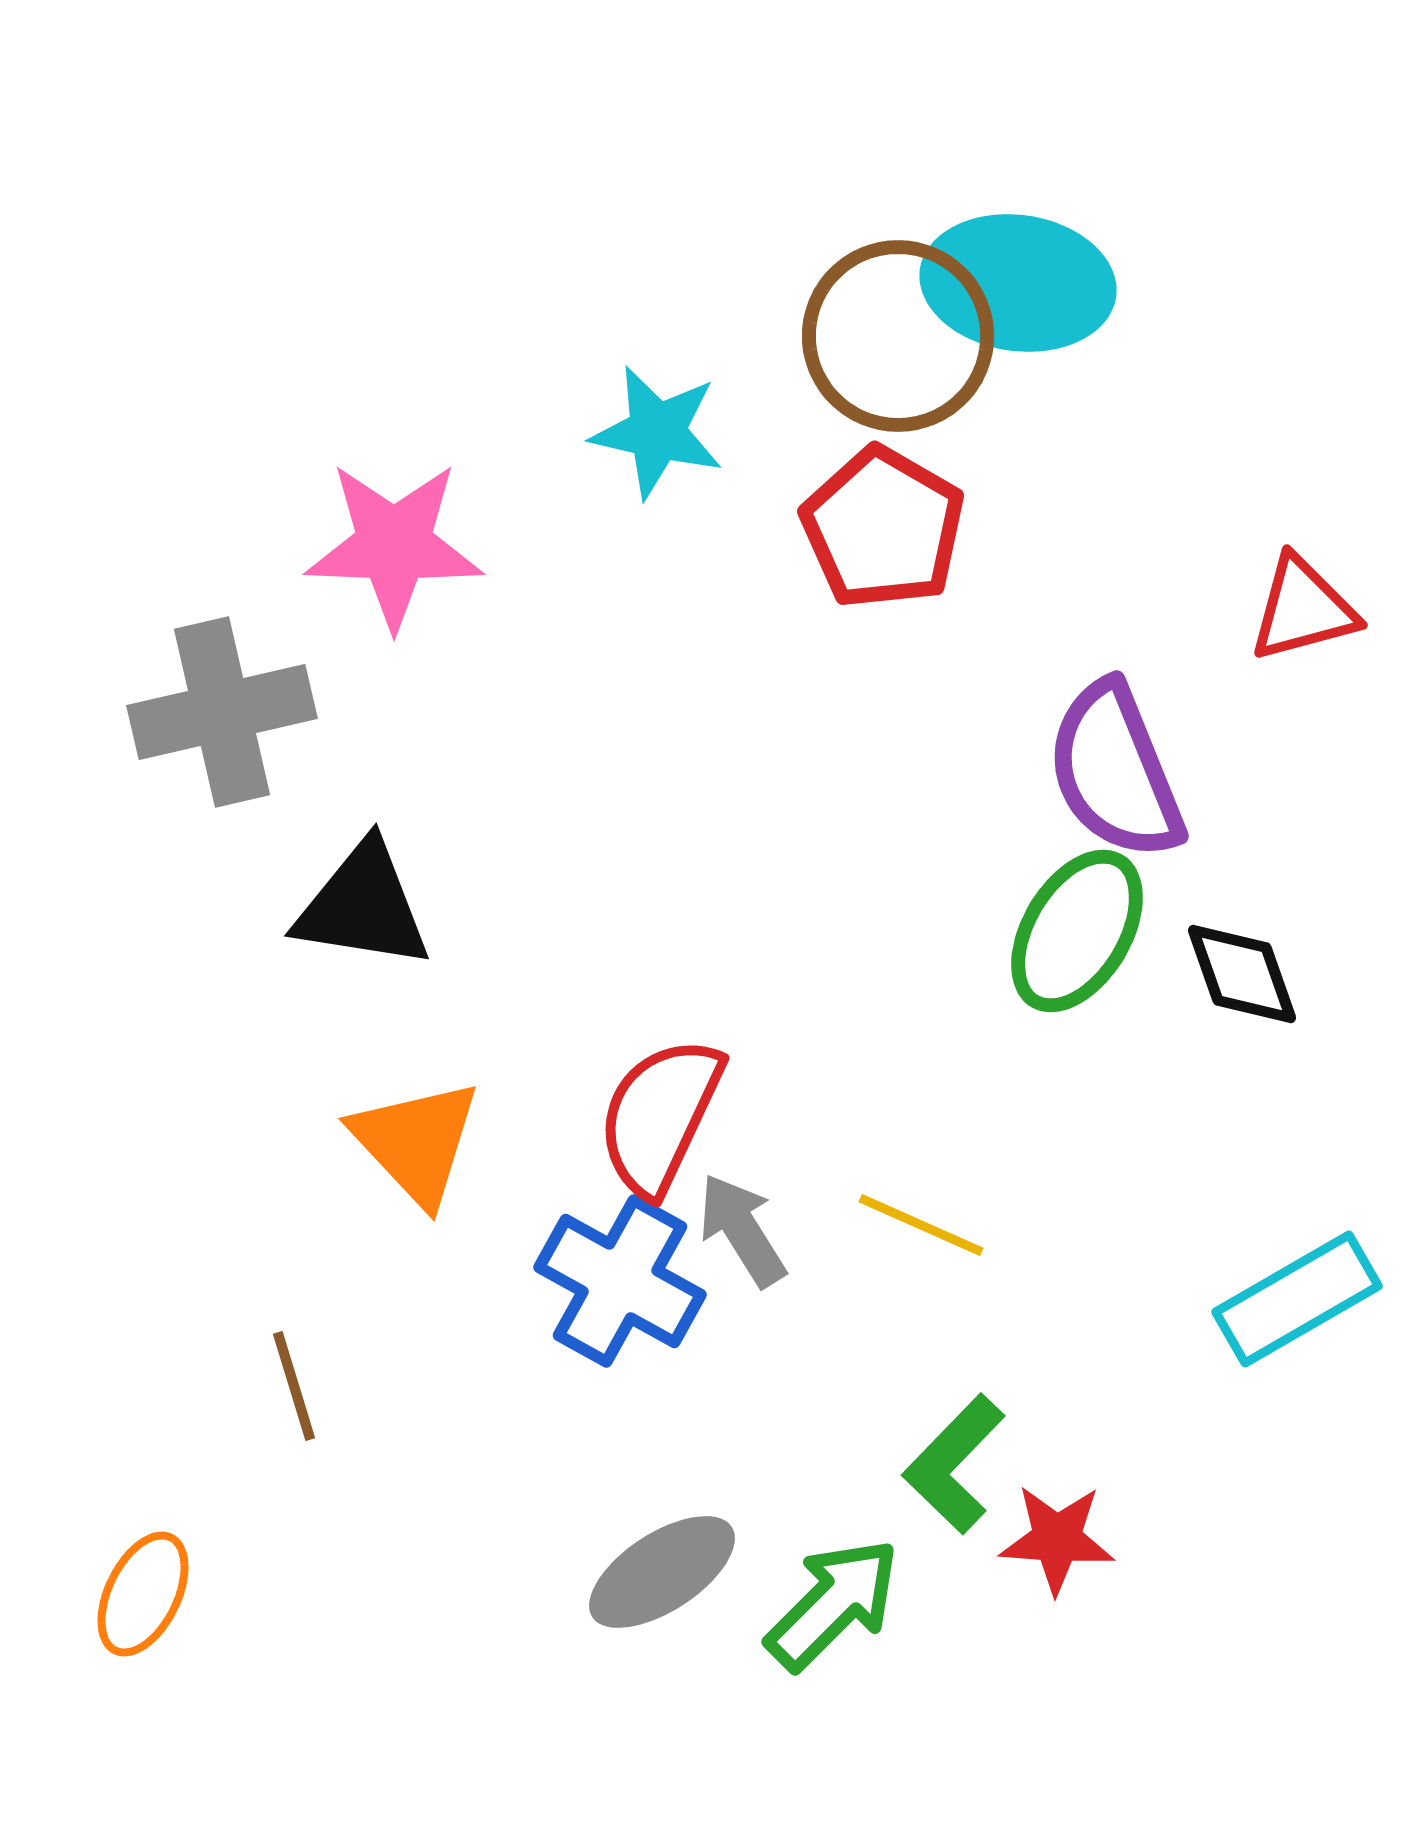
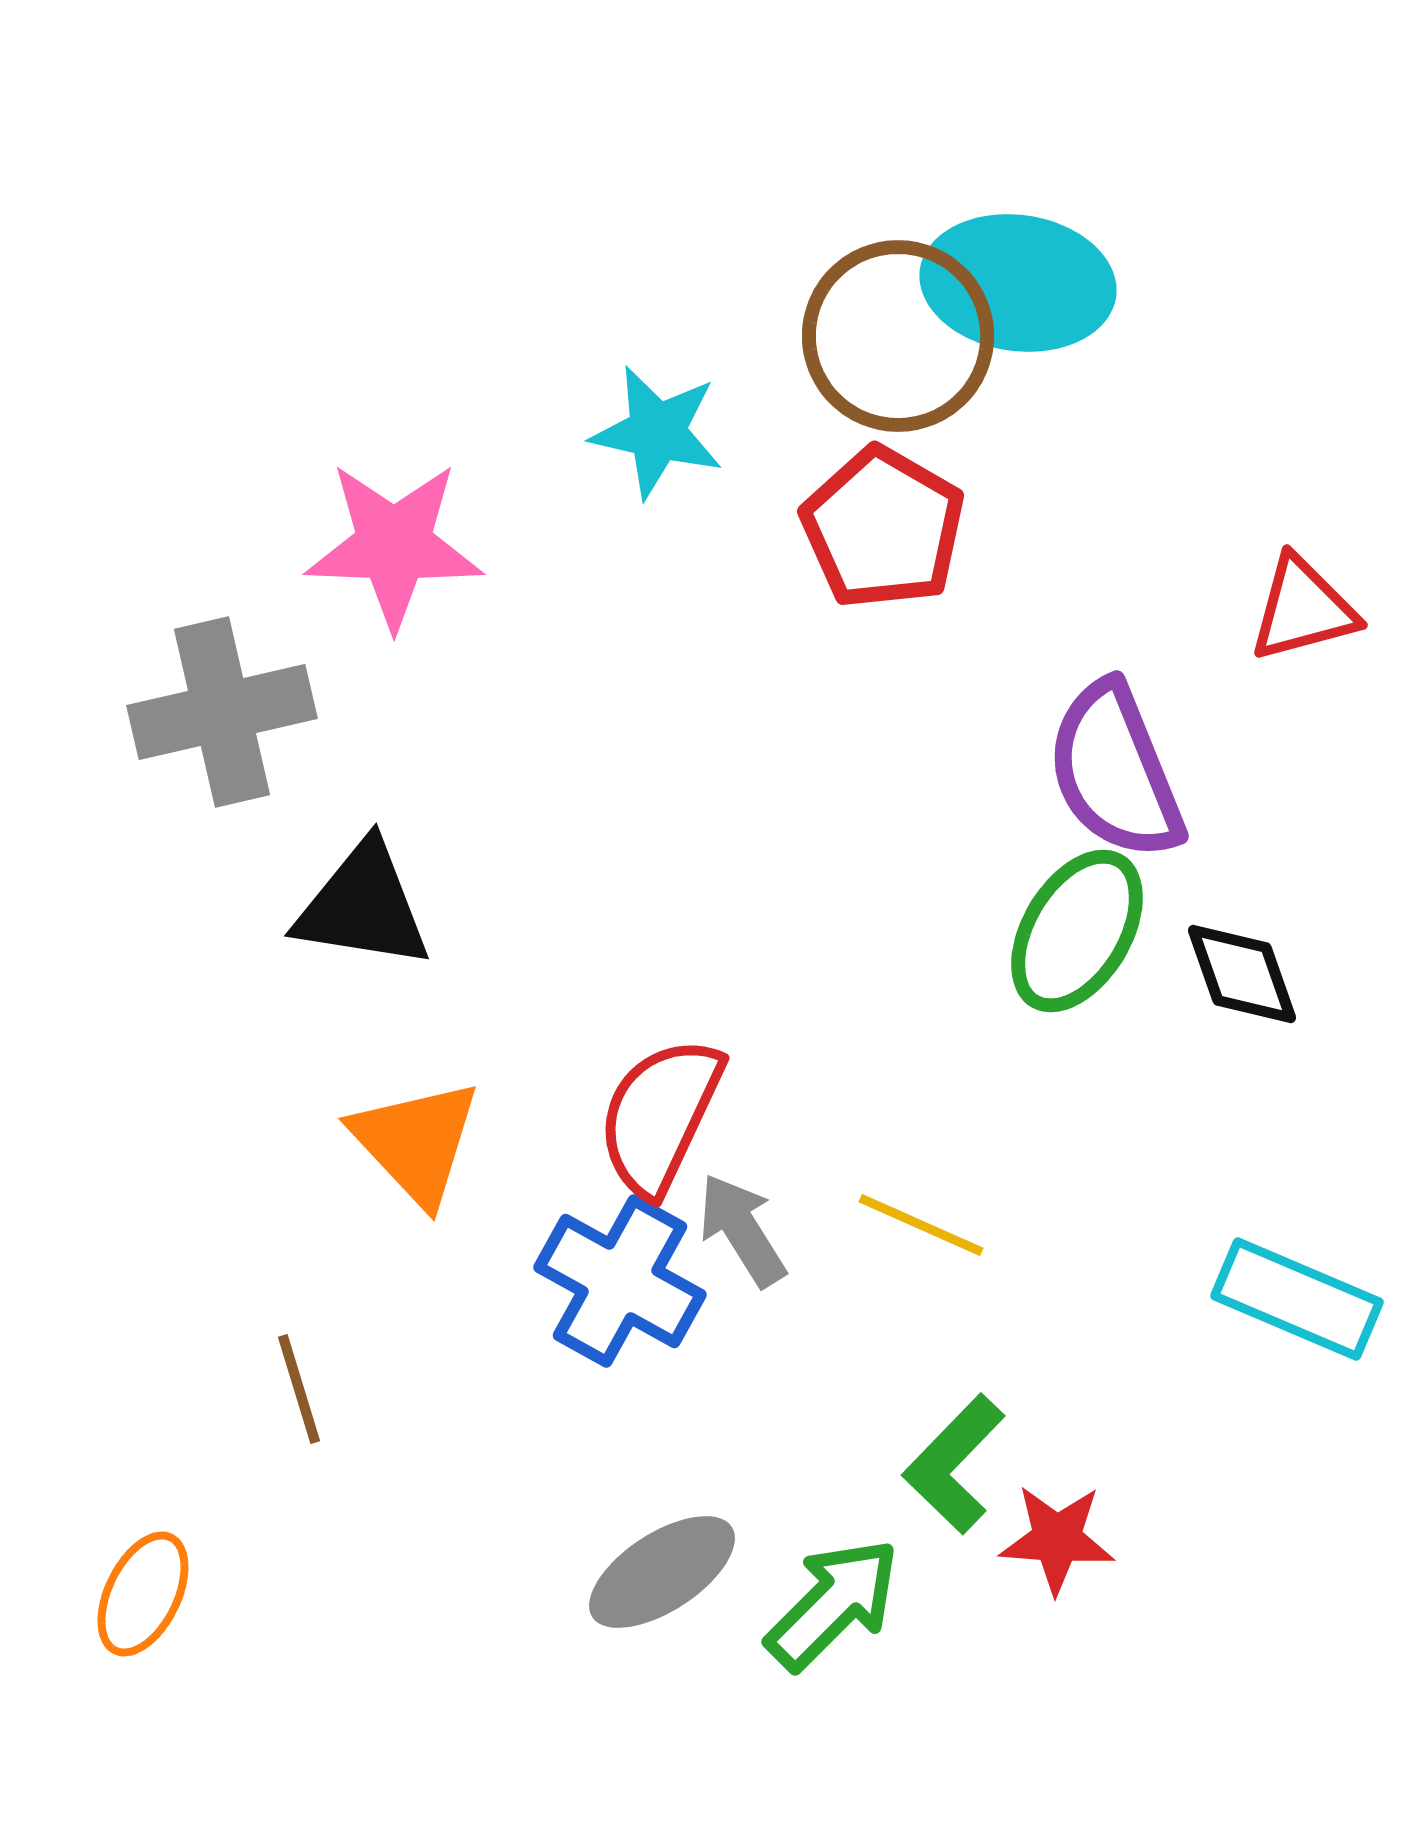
cyan rectangle: rotated 53 degrees clockwise
brown line: moved 5 px right, 3 px down
